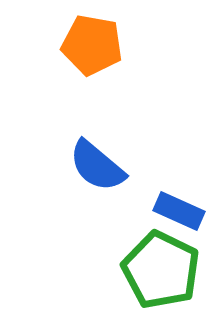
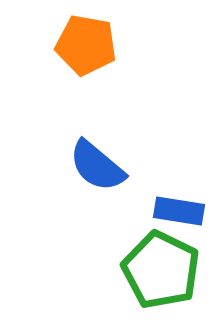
orange pentagon: moved 6 px left
blue rectangle: rotated 15 degrees counterclockwise
